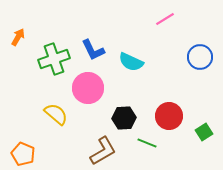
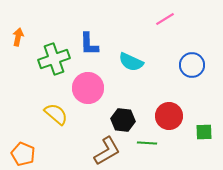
orange arrow: rotated 18 degrees counterclockwise
blue L-shape: moved 4 px left, 6 px up; rotated 25 degrees clockwise
blue circle: moved 8 px left, 8 px down
black hexagon: moved 1 px left, 2 px down; rotated 10 degrees clockwise
green square: rotated 30 degrees clockwise
green line: rotated 18 degrees counterclockwise
brown L-shape: moved 4 px right
